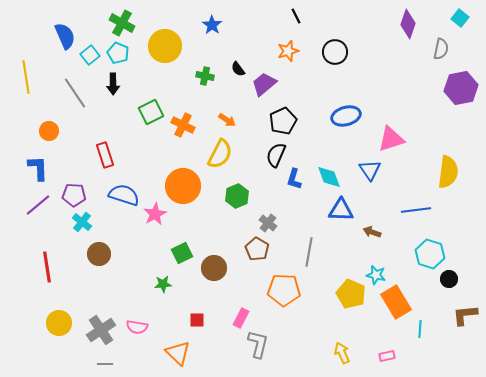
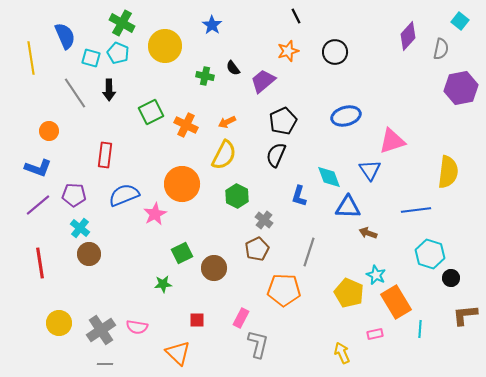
cyan square at (460, 18): moved 3 px down
purple diamond at (408, 24): moved 12 px down; rotated 24 degrees clockwise
cyan square at (90, 55): moved 1 px right, 3 px down; rotated 36 degrees counterclockwise
black semicircle at (238, 69): moved 5 px left, 1 px up
yellow line at (26, 77): moved 5 px right, 19 px up
black arrow at (113, 84): moved 4 px left, 6 px down
purple trapezoid at (264, 84): moved 1 px left, 3 px up
orange arrow at (227, 120): moved 2 px down; rotated 120 degrees clockwise
orange cross at (183, 125): moved 3 px right
pink triangle at (391, 139): moved 1 px right, 2 px down
yellow semicircle at (220, 154): moved 4 px right, 1 px down
red rectangle at (105, 155): rotated 25 degrees clockwise
blue L-shape at (38, 168): rotated 112 degrees clockwise
blue L-shape at (294, 179): moved 5 px right, 17 px down
orange circle at (183, 186): moved 1 px left, 2 px up
blue semicircle at (124, 195): rotated 40 degrees counterclockwise
green hexagon at (237, 196): rotated 10 degrees counterclockwise
blue triangle at (341, 210): moved 7 px right, 3 px up
cyan cross at (82, 222): moved 2 px left, 6 px down
gray cross at (268, 223): moved 4 px left, 3 px up
brown arrow at (372, 232): moved 4 px left, 1 px down
brown pentagon at (257, 249): rotated 15 degrees clockwise
gray line at (309, 252): rotated 8 degrees clockwise
brown circle at (99, 254): moved 10 px left
red line at (47, 267): moved 7 px left, 4 px up
cyan star at (376, 275): rotated 12 degrees clockwise
black circle at (449, 279): moved 2 px right, 1 px up
yellow pentagon at (351, 294): moved 2 px left, 1 px up
pink rectangle at (387, 356): moved 12 px left, 22 px up
